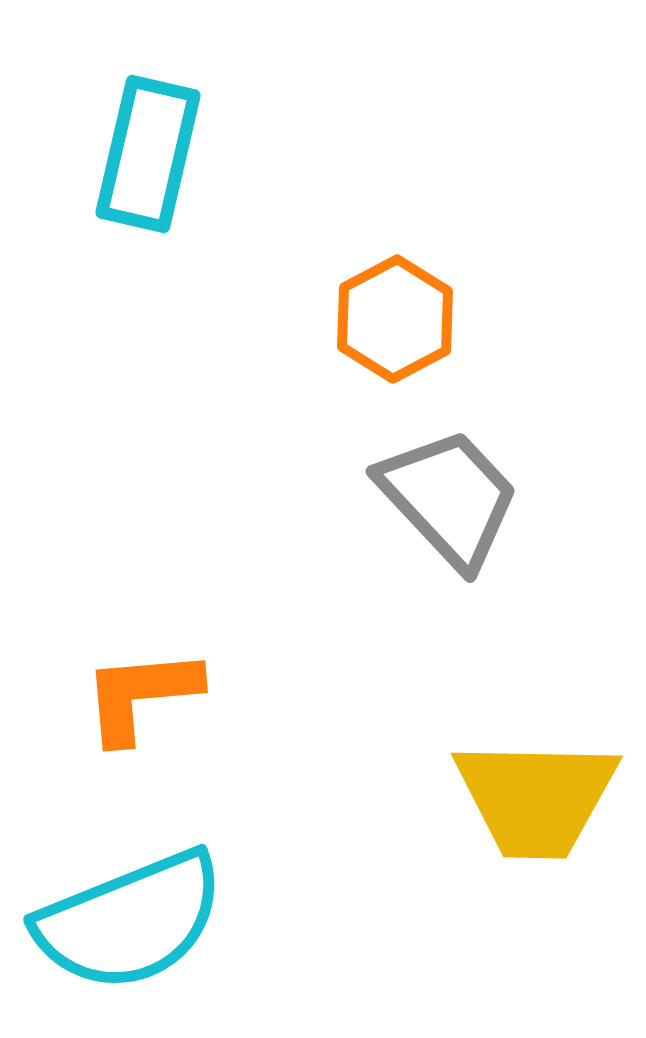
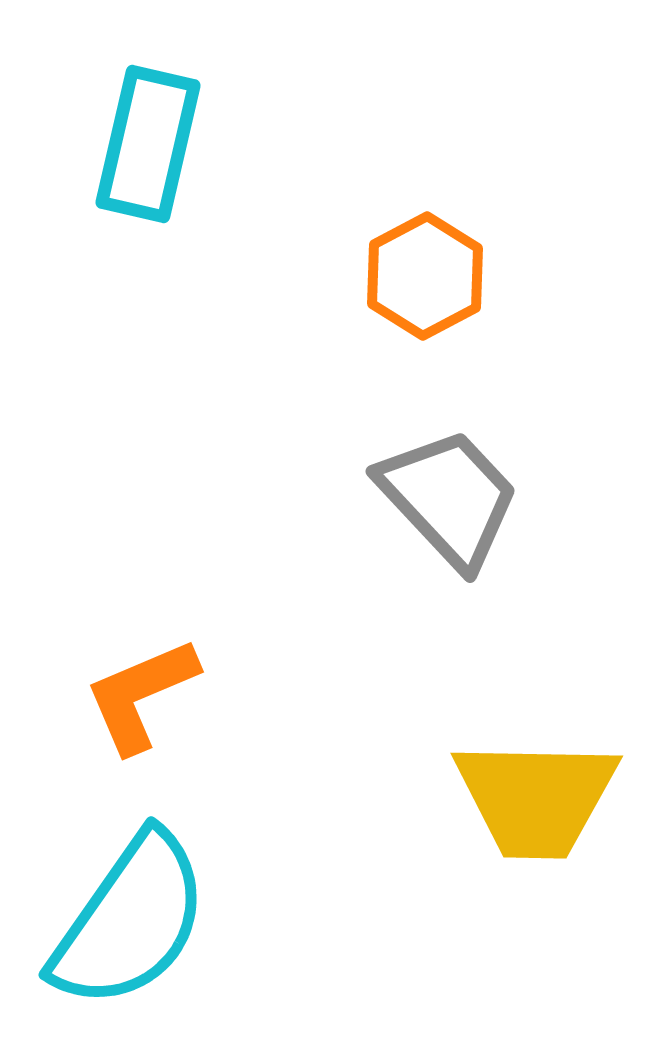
cyan rectangle: moved 10 px up
orange hexagon: moved 30 px right, 43 px up
orange L-shape: rotated 18 degrees counterclockwise
cyan semicircle: rotated 33 degrees counterclockwise
